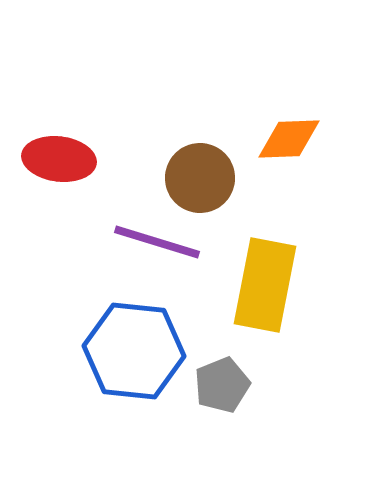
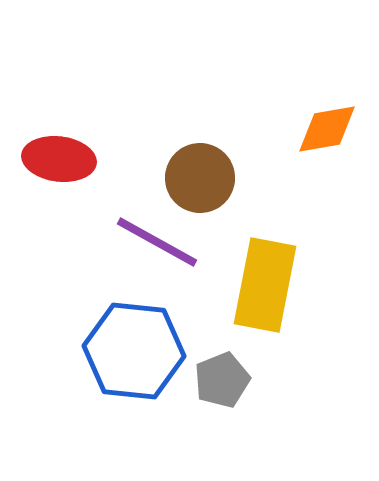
orange diamond: moved 38 px right, 10 px up; rotated 8 degrees counterclockwise
purple line: rotated 12 degrees clockwise
gray pentagon: moved 5 px up
